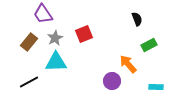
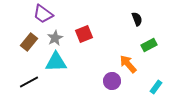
purple trapezoid: rotated 20 degrees counterclockwise
cyan rectangle: rotated 56 degrees counterclockwise
